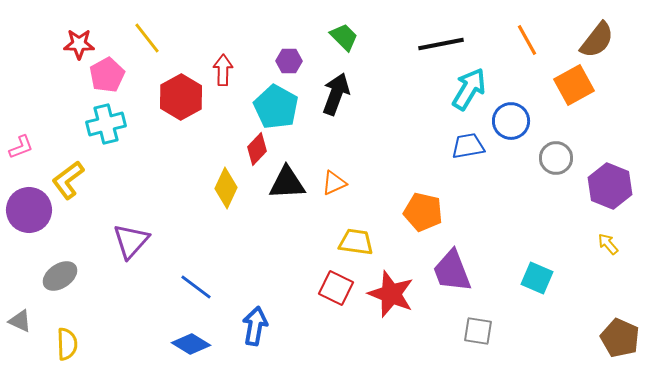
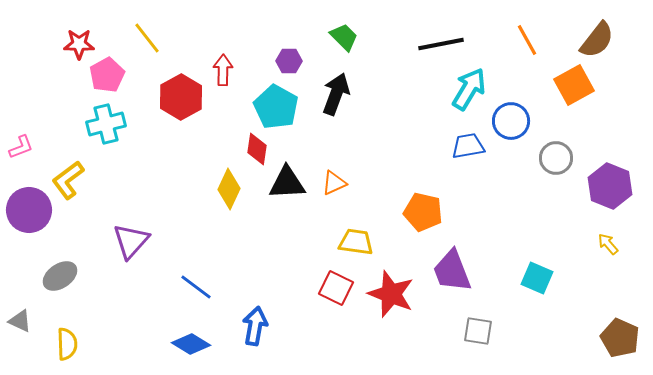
red diamond at (257, 149): rotated 36 degrees counterclockwise
yellow diamond at (226, 188): moved 3 px right, 1 px down
